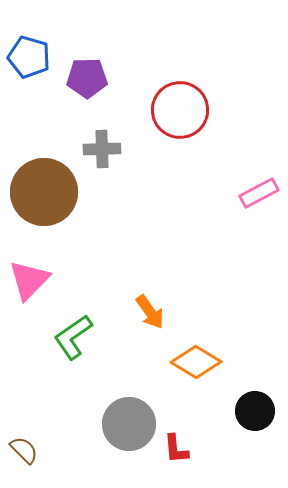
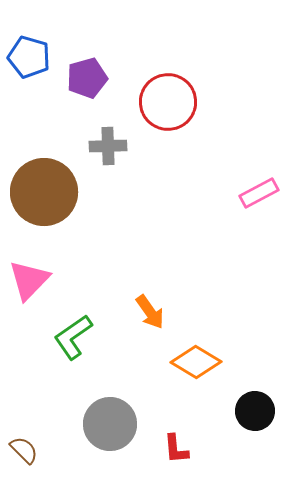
purple pentagon: rotated 15 degrees counterclockwise
red circle: moved 12 px left, 8 px up
gray cross: moved 6 px right, 3 px up
gray circle: moved 19 px left
